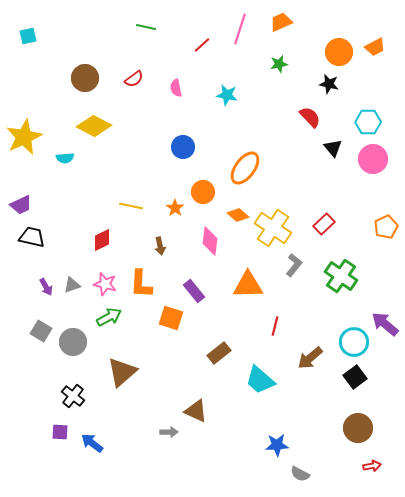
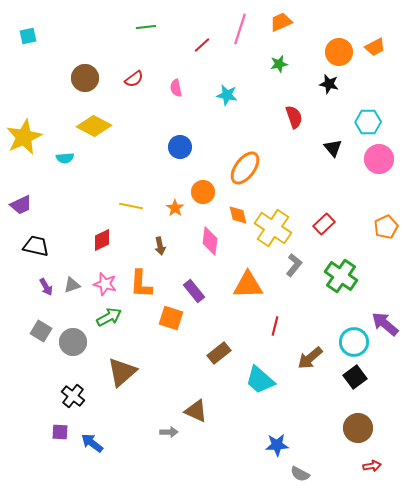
green line at (146, 27): rotated 18 degrees counterclockwise
red semicircle at (310, 117): moved 16 px left; rotated 25 degrees clockwise
blue circle at (183, 147): moved 3 px left
pink circle at (373, 159): moved 6 px right
orange diamond at (238, 215): rotated 35 degrees clockwise
black trapezoid at (32, 237): moved 4 px right, 9 px down
